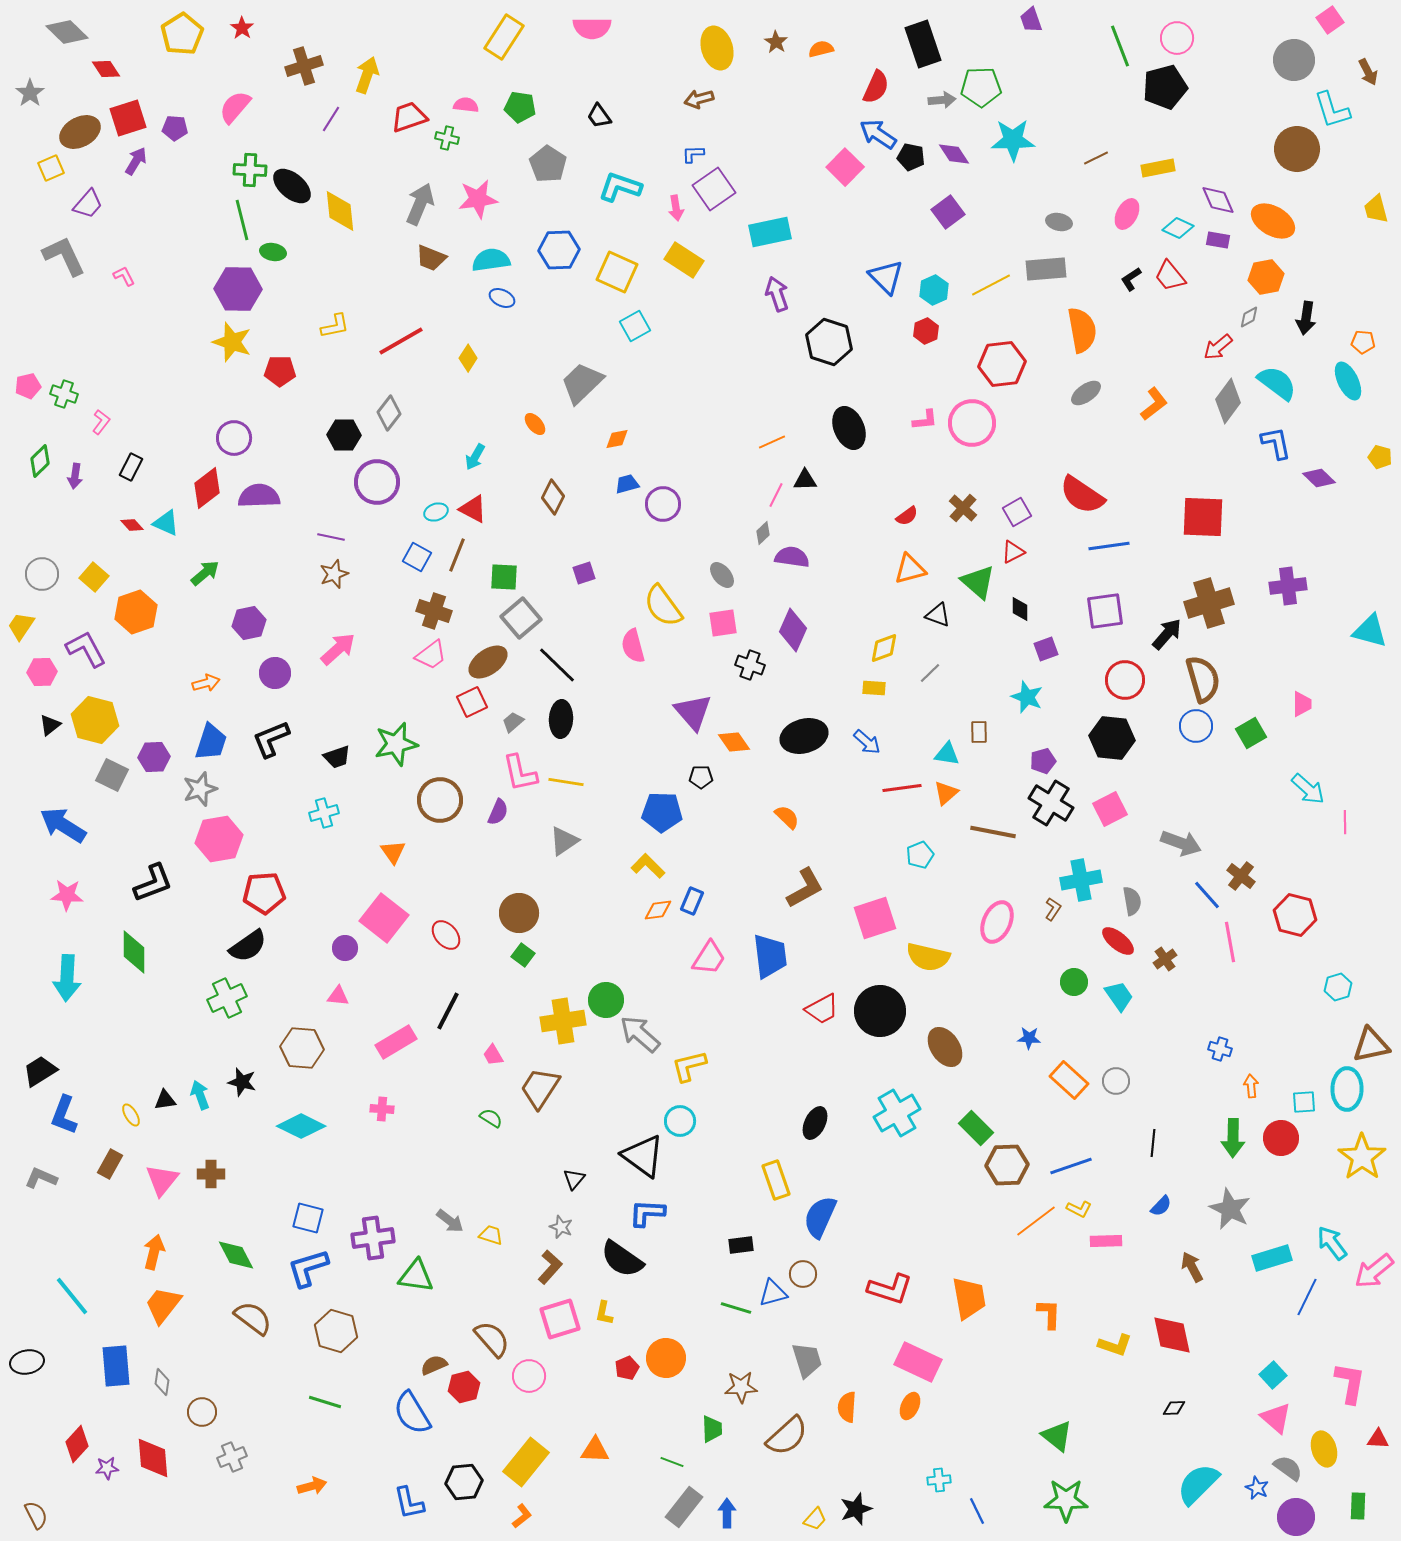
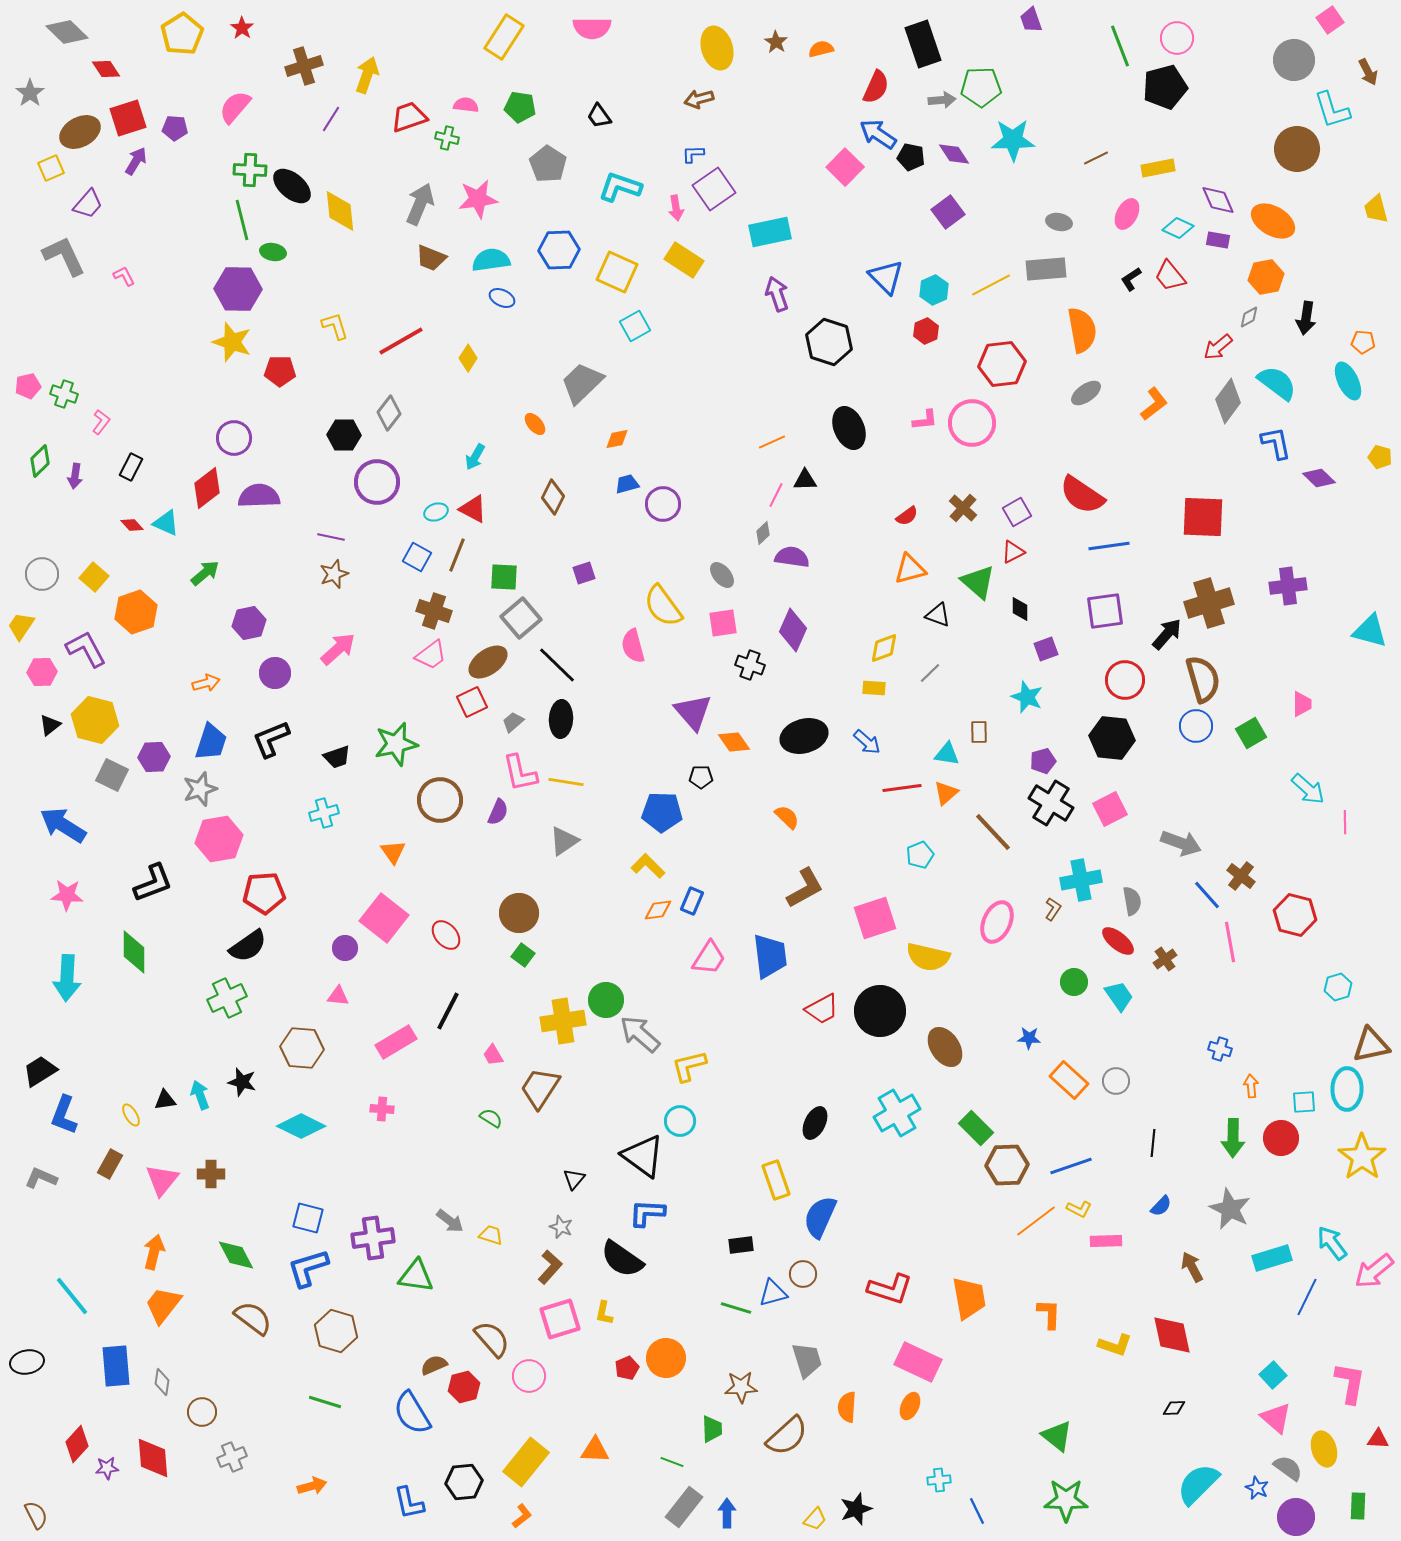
yellow L-shape at (335, 326): rotated 96 degrees counterclockwise
brown line at (993, 832): rotated 36 degrees clockwise
